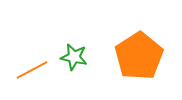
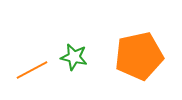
orange pentagon: rotated 21 degrees clockwise
